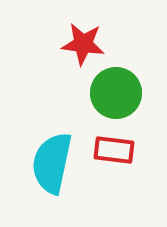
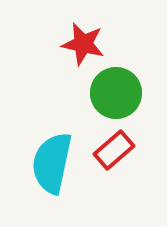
red star: rotated 6 degrees clockwise
red rectangle: rotated 48 degrees counterclockwise
